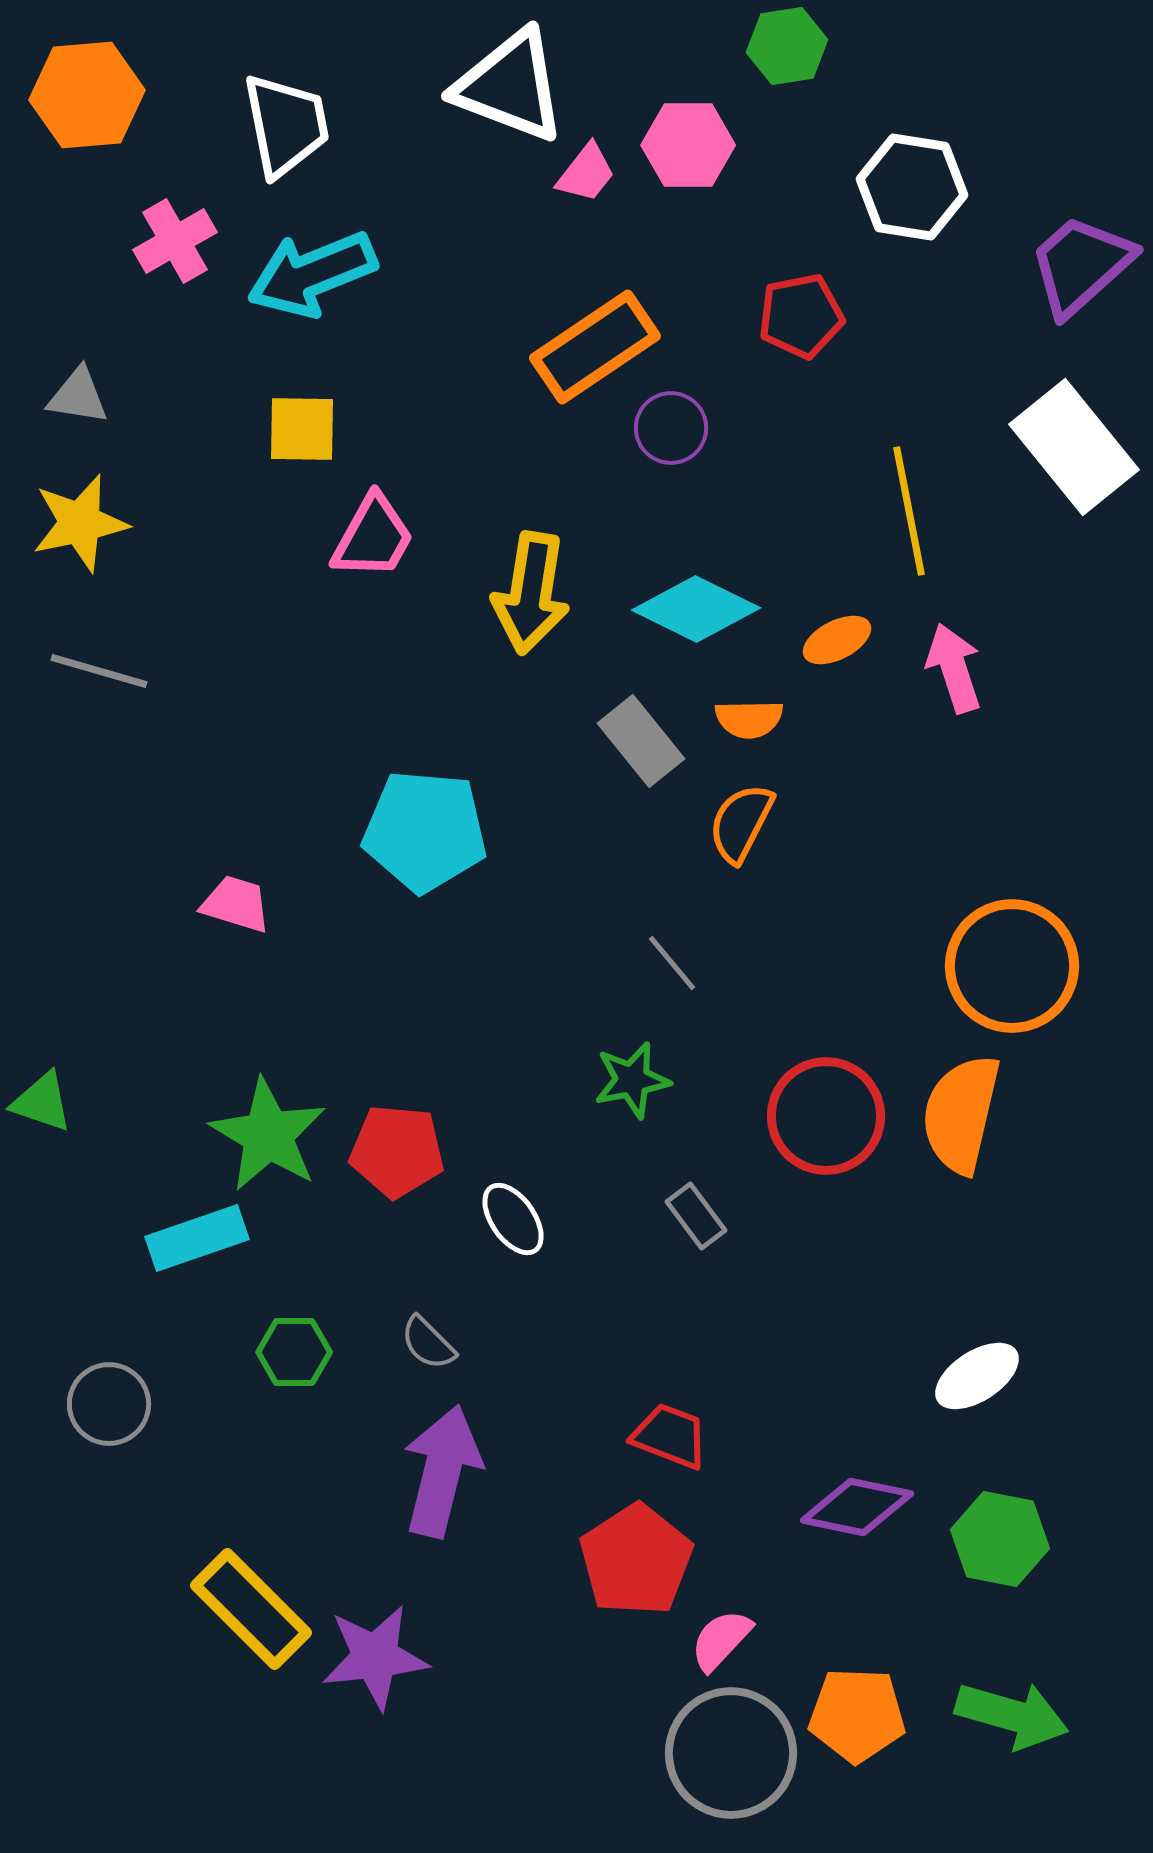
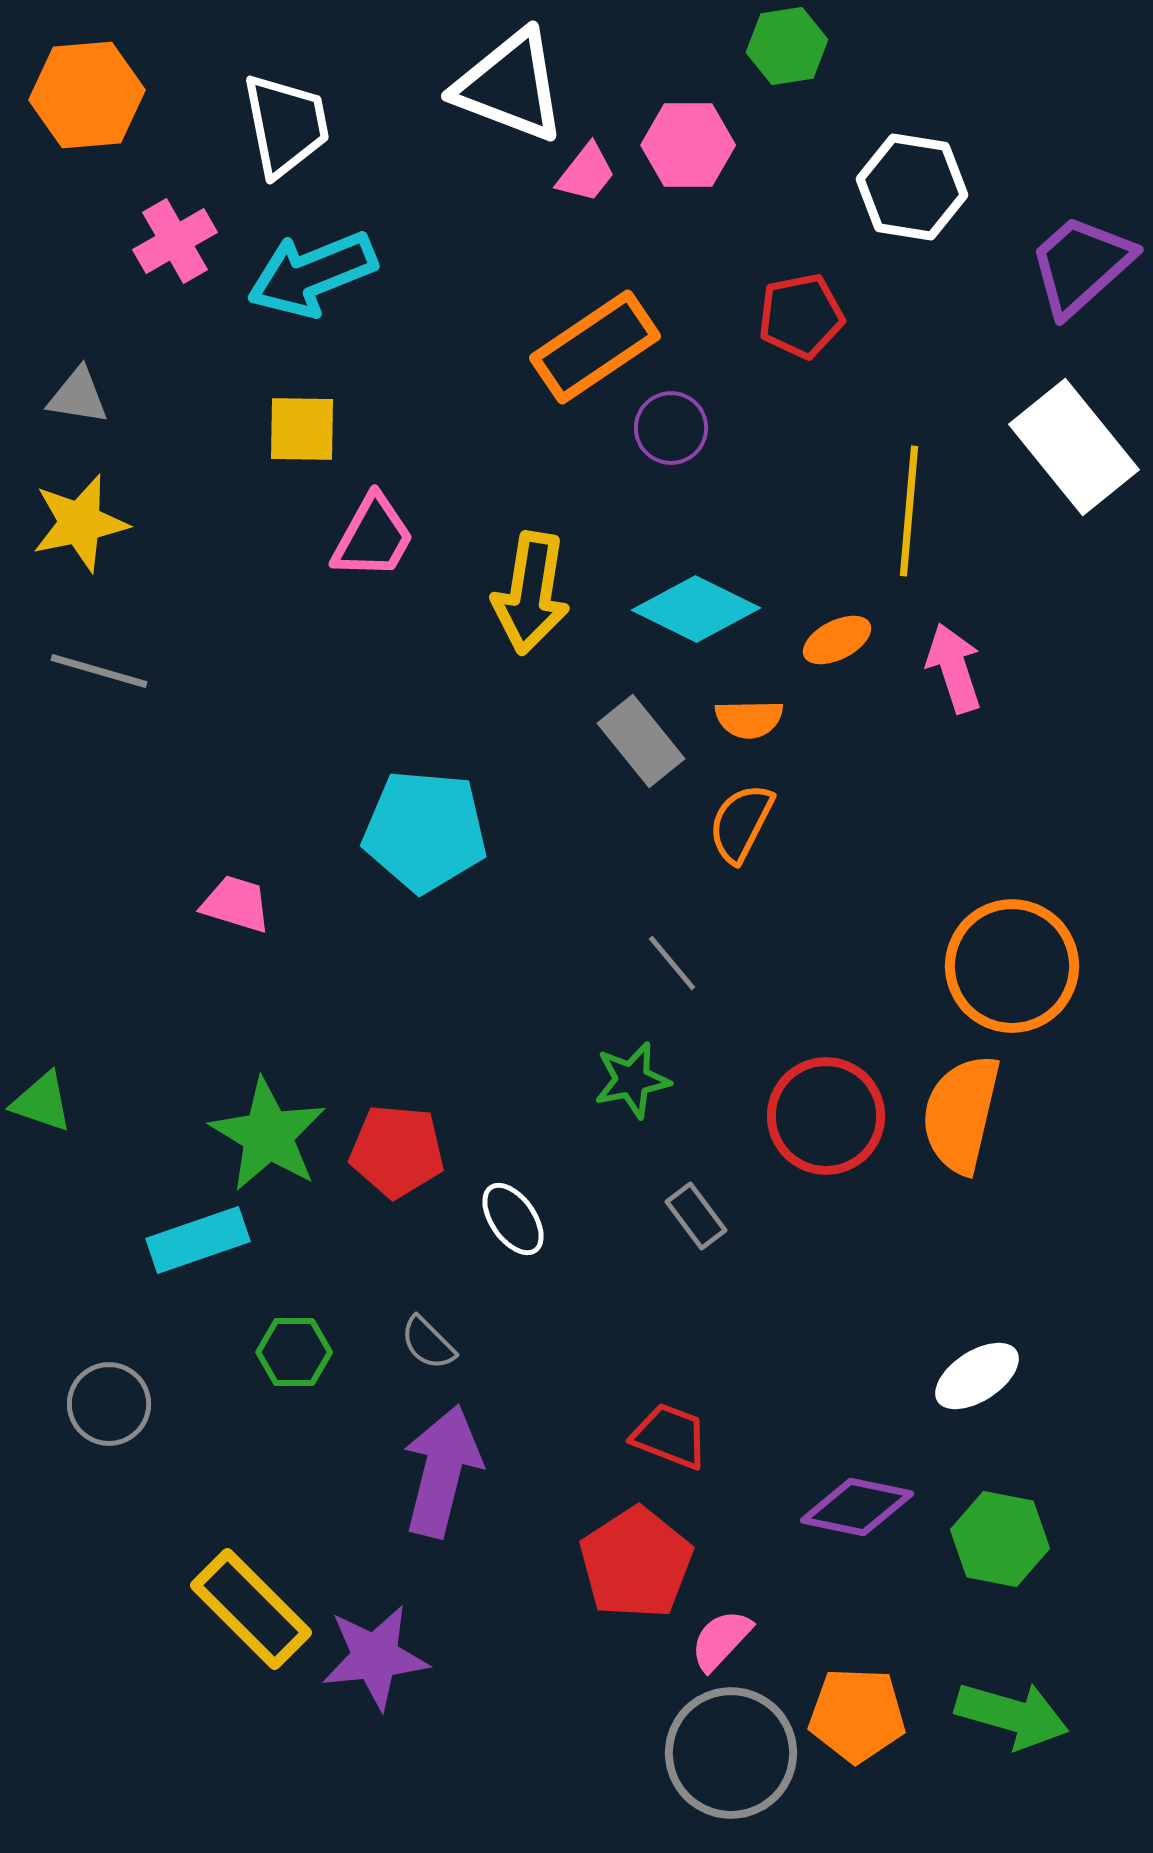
yellow line at (909, 511): rotated 16 degrees clockwise
cyan rectangle at (197, 1238): moved 1 px right, 2 px down
red pentagon at (636, 1560): moved 3 px down
